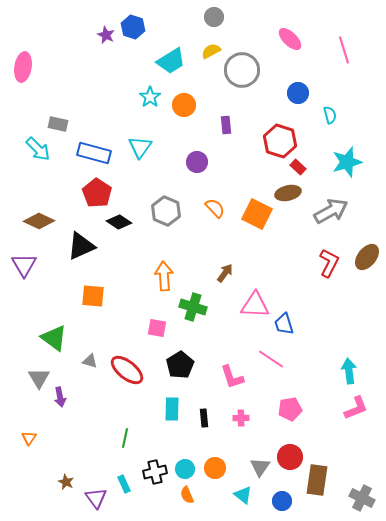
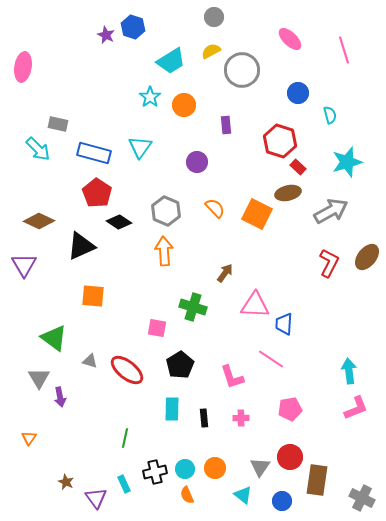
orange arrow at (164, 276): moved 25 px up
blue trapezoid at (284, 324): rotated 20 degrees clockwise
